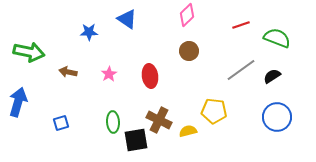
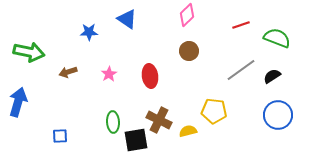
brown arrow: rotated 30 degrees counterclockwise
blue circle: moved 1 px right, 2 px up
blue square: moved 1 px left, 13 px down; rotated 14 degrees clockwise
